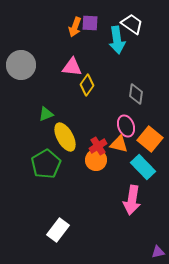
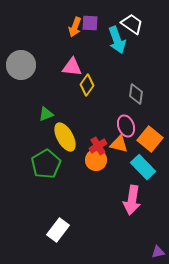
cyan arrow: rotated 12 degrees counterclockwise
